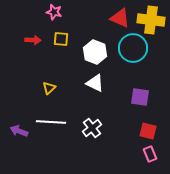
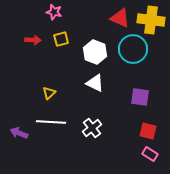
yellow square: rotated 21 degrees counterclockwise
cyan circle: moved 1 px down
yellow triangle: moved 5 px down
purple arrow: moved 2 px down
pink rectangle: rotated 35 degrees counterclockwise
